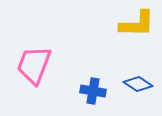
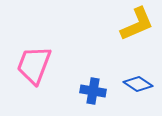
yellow L-shape: rotated 24 degrees counterclockwise
